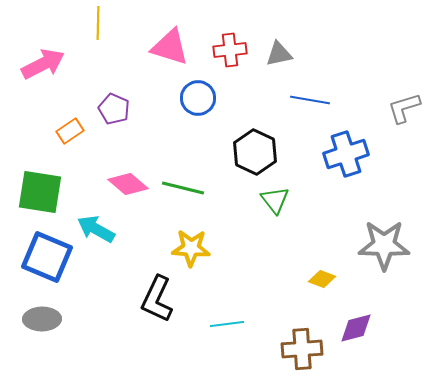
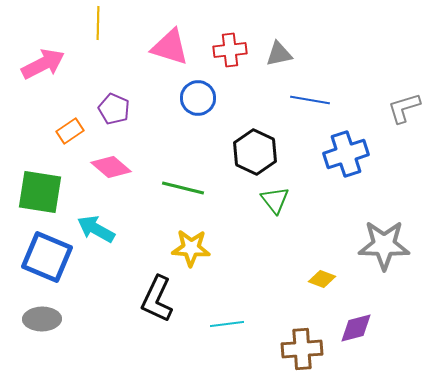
pink diamond: moved 17 px left, 17 px up
